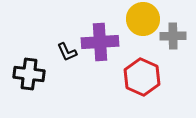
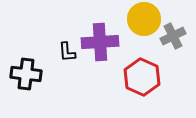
yellow circle: moved 1 px right
gray cross: rotated 25 degrees counterclockwise
black L-shape: rotated 20 degrees clockwise
black cross: moved 3 px left
